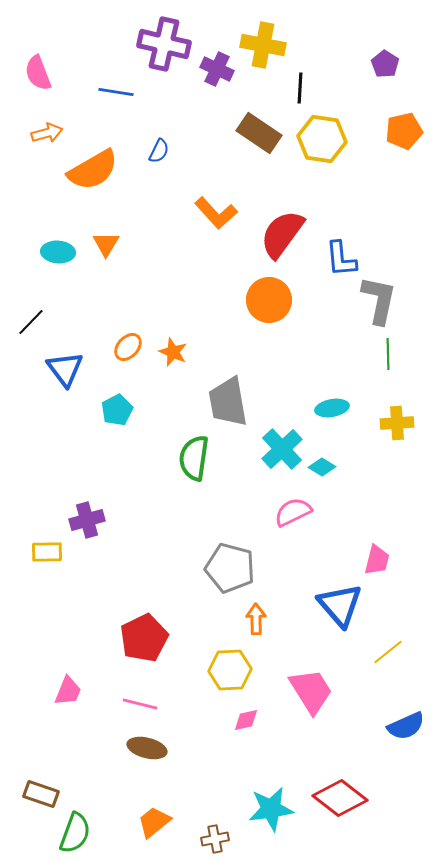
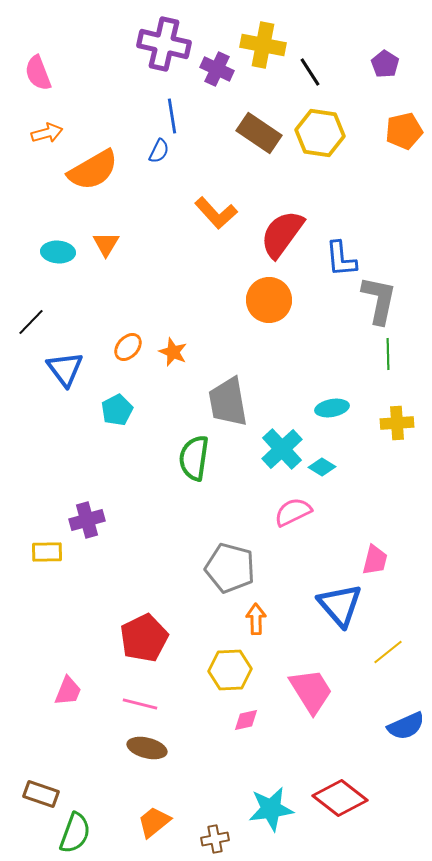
black line at (300, 88): moved 10 px right, 16 px up; rotated 36 degrees counterclockwise
blue line at (116, 92): moved 56 px right, 24 px down; rotated 72 degrees clockwise
yellow hexagon at (322, 139): moved 2 px left, 6 px up
pink trapezoid at (377, 560): moved 2 px left
